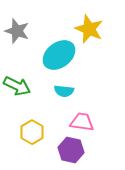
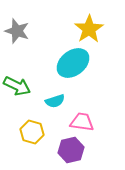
yellow star: rotated 16 degrees clockwise
cyan ellipse: moved 14 px right, 8 px down
cyan semicircle: moved 9 px left, 10 px down; rotated 24 degrees counterclockwise
yellow hexagon: rotated 15 degrees counterclockwise
purple hexagon: rotated 25 degrees counterclockwise
